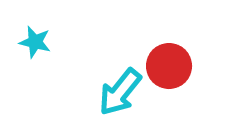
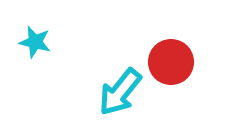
red circle: moved 2 px right, 4 px up
